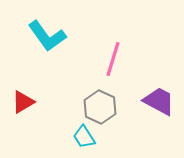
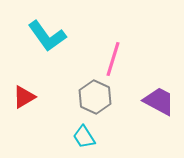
red triangle: moved 1 px right, 5 px up
gray hexagon: moved 5 px left, 10 px up
